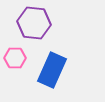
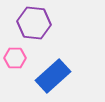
blue rectangle: moved 1 px right, 6 px down; rotated 24 degrees clockwise
